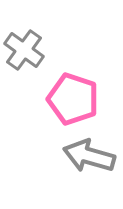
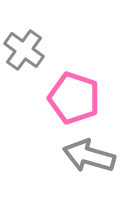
pink pentagon: moved 1 px right, 1 px up
